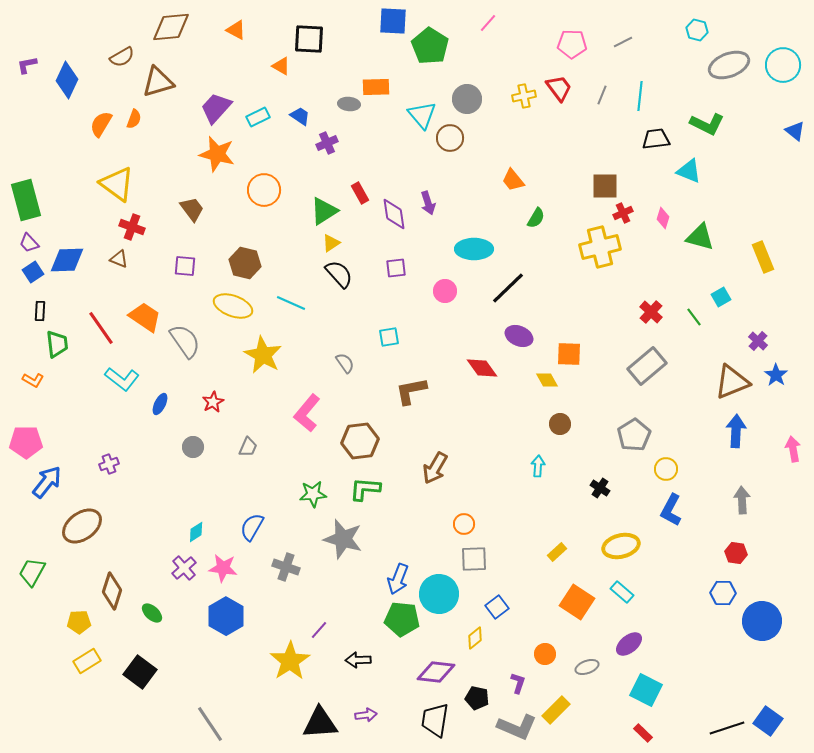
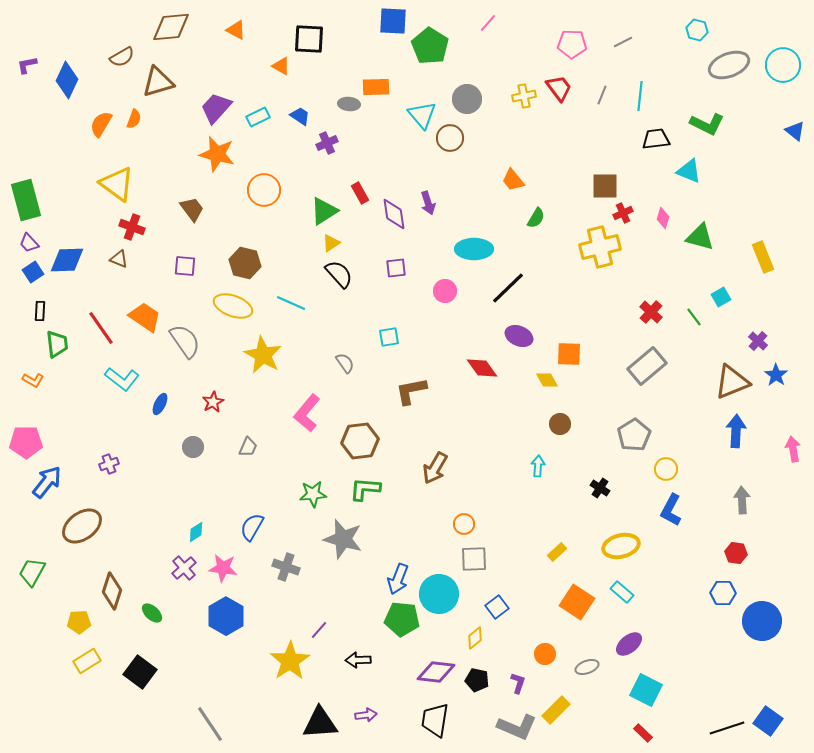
black pentagon at (477, 698): moved 18 px up
